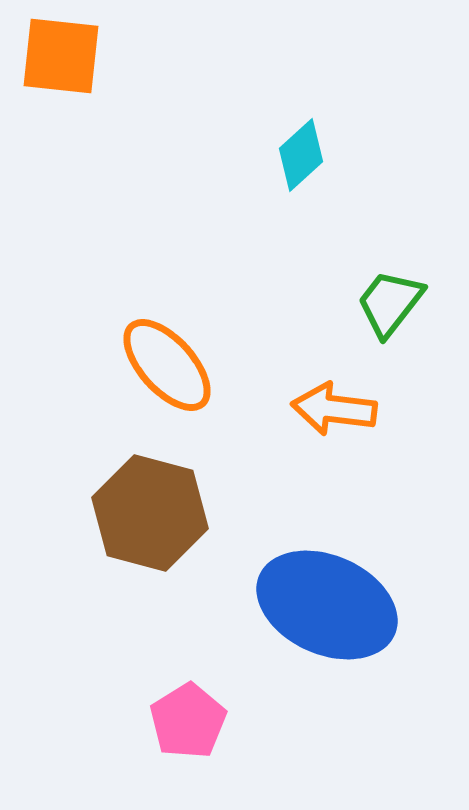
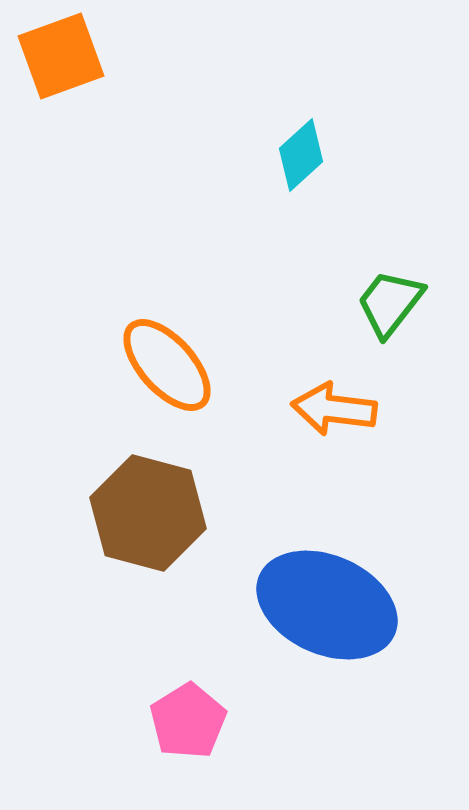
orange square: rotated 26 degrees counterclockwise
brown hexagon: moved 2 px left
